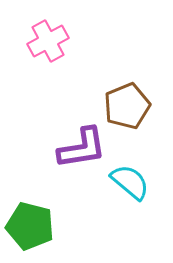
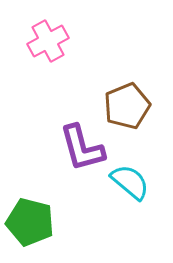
purple L-shape: rotated 84 degrees clockwise
green pentagon: moved 4 px up
